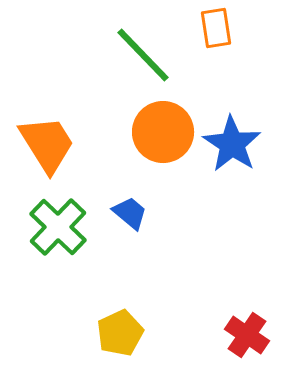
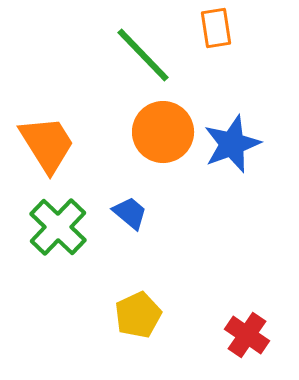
blue star: rotated 18 degrees clockwise
yellow pentagon: moved 18 px right, 18 px up
